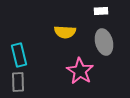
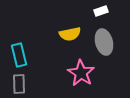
white rectangle: rotated 16 degrees counterclockwise
yellow semicircle: moved 5 px right, 2 px down; rotated 15 degrees counterclockwise
pink star: moved 1 px right, 2 px down
gray rectangle: moved 1 px right, 2 px down
